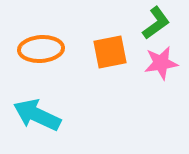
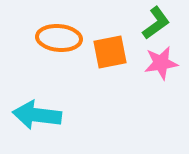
orange ellipse: moved 18 px right, 11 px up; rotated 9 degrees clockwise
cyan arrow: rotated 18 degrees counterclockwise
